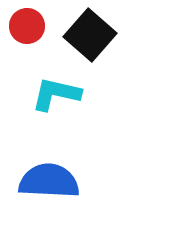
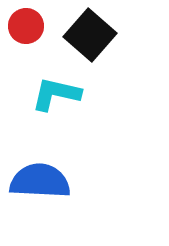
red circle: moved 1 px left
blue semicircle: moved 9 px left
